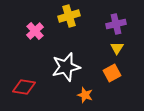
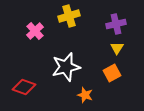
red diamond: rotated 10 degrees clockwise
